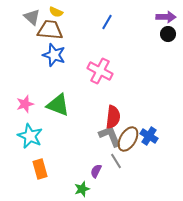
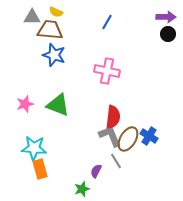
gray triangle: rotated 42 degrees counterclockwise
pink cross: moved 7 px right; rotated 15 degrees counterclockwise
cyan star: moved 4 px right, 12 px down; rotated 20 degrees counterclockwise
